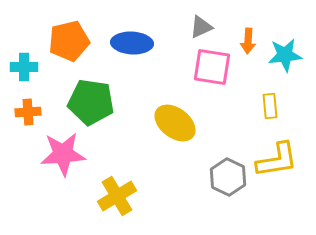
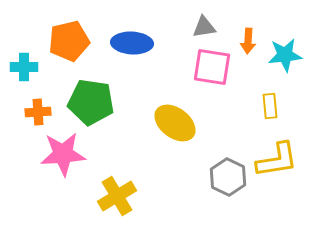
gray triangle: moved 3 px right; rotated 15 degrees clockwise
orange cross: moved 10 px right
